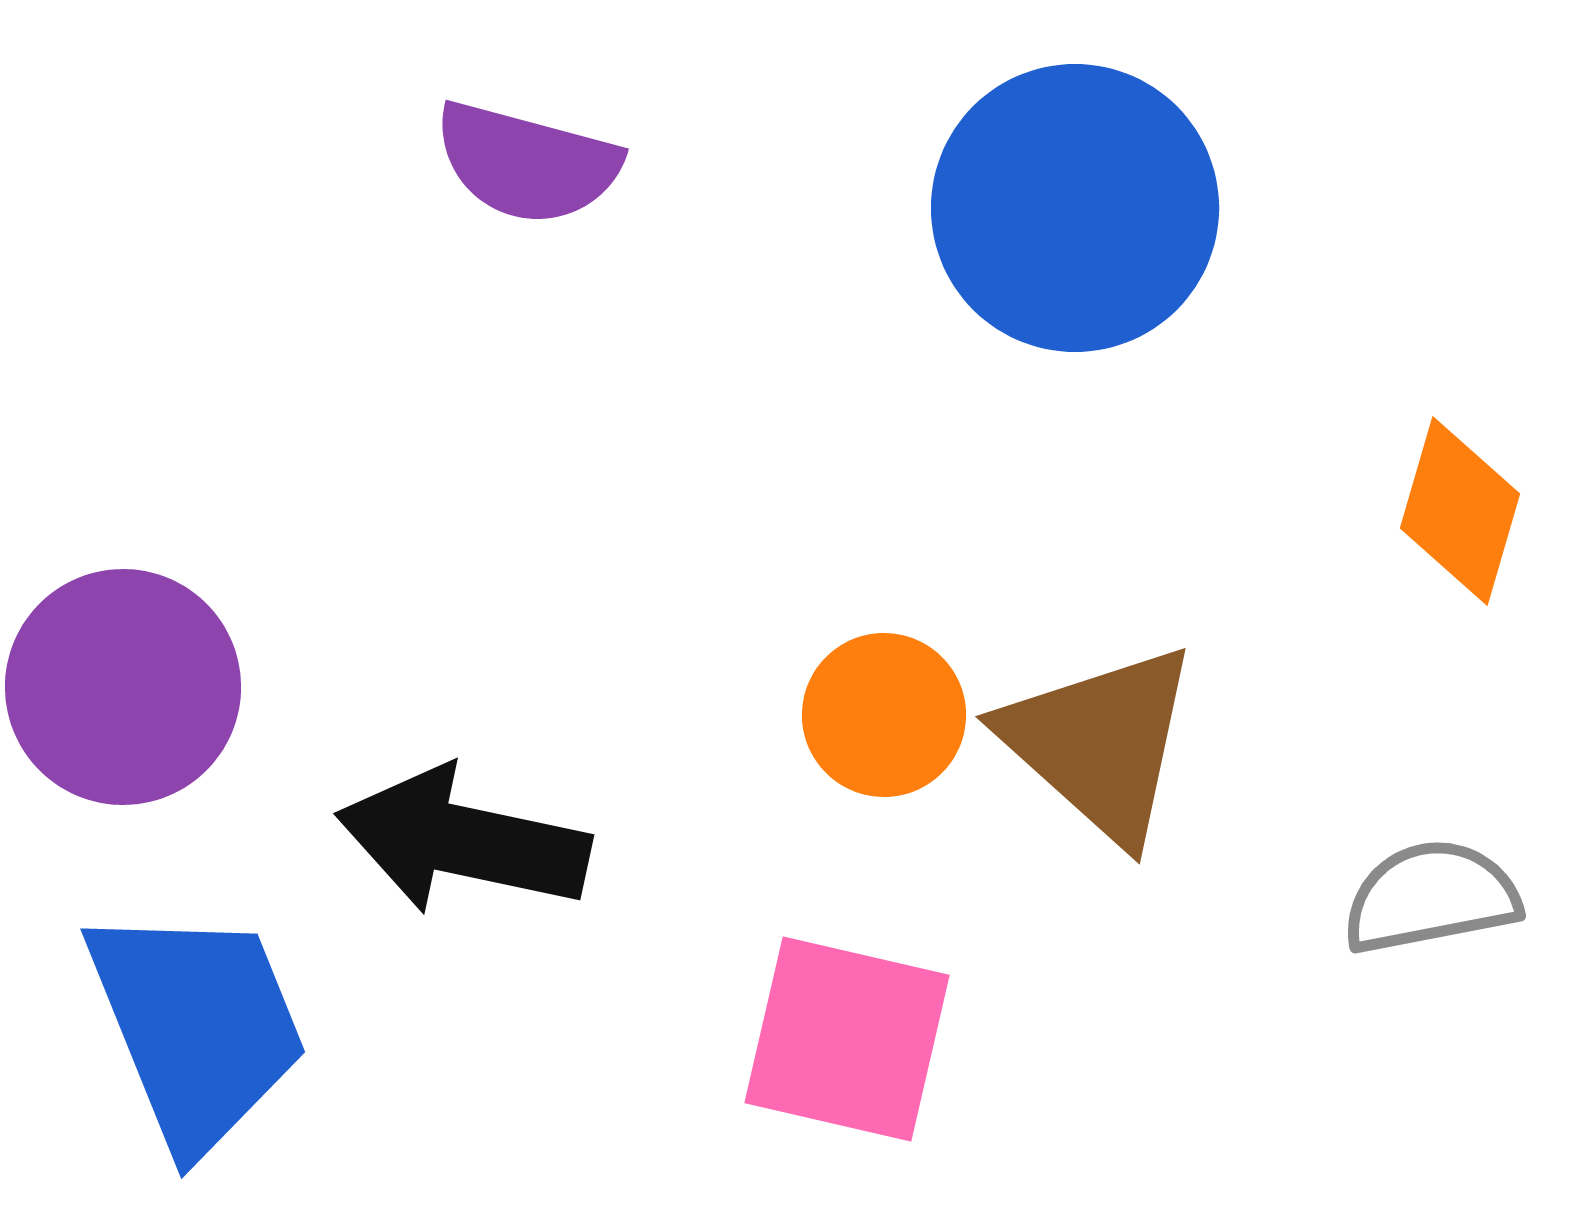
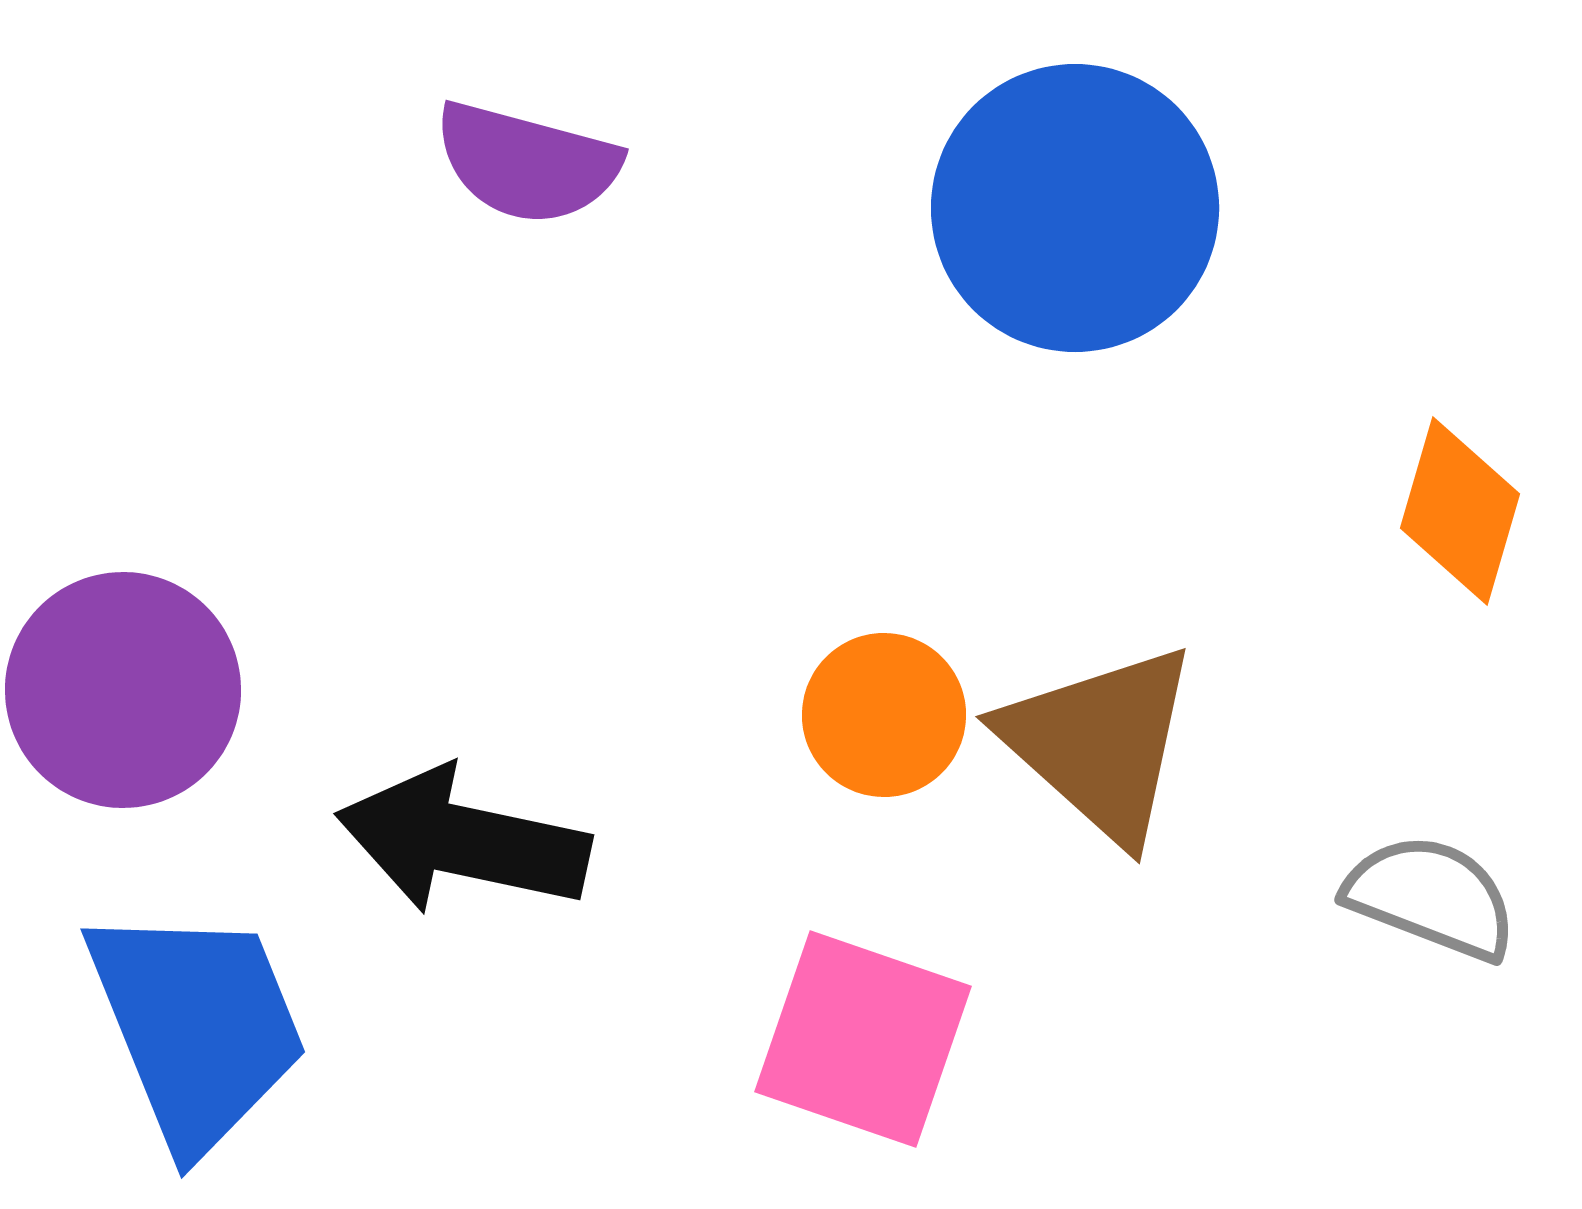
purple circle: moved 3 px down
gray semicircle: rotated 32 degrees clockwise
pink square: moved 16 px right; rotated 6 degrees clockwise
